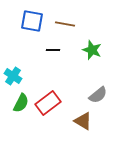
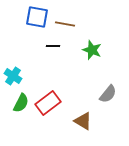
blue square: moved 5 px right, 4 px up
black line: moved 4 px up
gray semicircle: moved 10 px right, 1 px up; rotated 12 degrees counterclockwise
